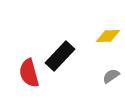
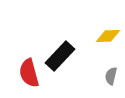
gray semicircle: rotated 42 degrees counterclockwise
